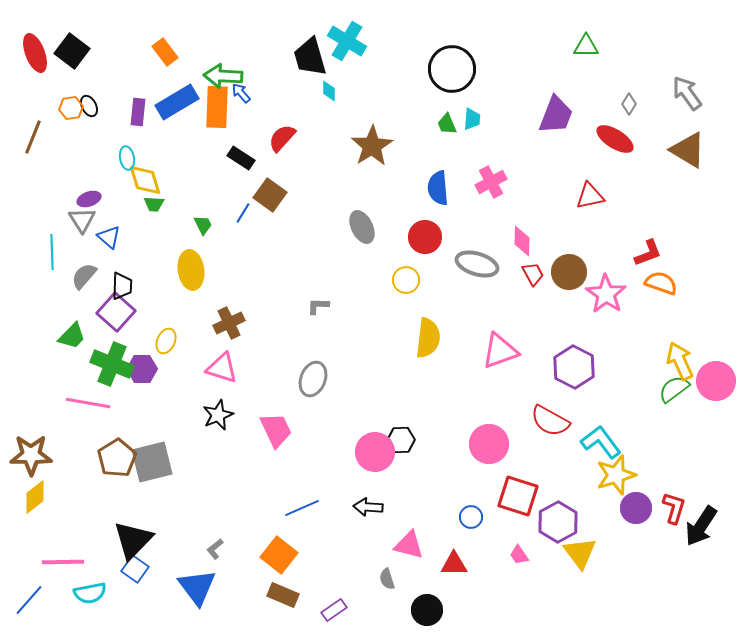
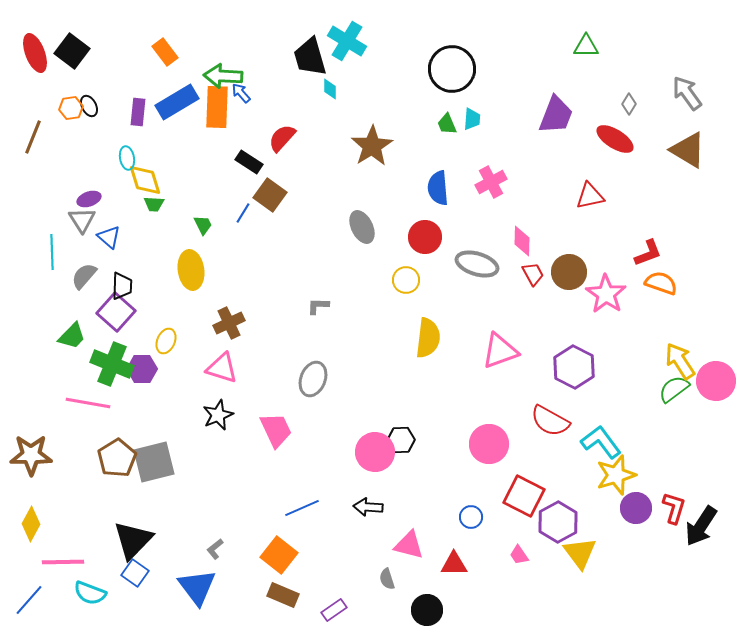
cyan diamond at (329, 91): moved 1 px right, 2 px up
black rectangle at (241, 158): moved 8 px right, 4 px down
yellow arrow at (680, 361): rotated 9 degrees counterclockwise
gray square at (152, 462): moved 2 px right
red square at (518, 496): moved 6 px right; rotated 9 degrees clockwise
yellow diamond at (35, 497): moved 4 px left, 27 px down; rotated 24 degrees counterclockwise
blue square at (135, 569): moved 4 px down
cyan semicircle at (90, 593): rotated 32 degrees clockwise
